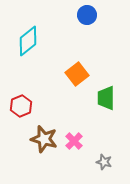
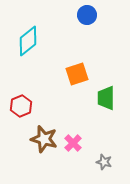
orange square: rotated 20 degrees clockwise
pink cross: moved 1 px left, 2 px down
